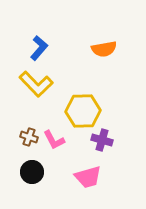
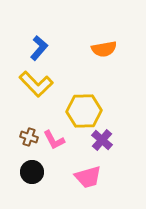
yellow hexagon: moved 1 px right
purple cross: rotated 25 degrees clockwise
